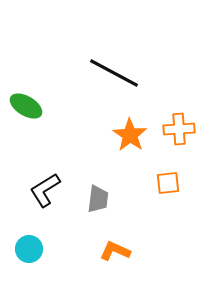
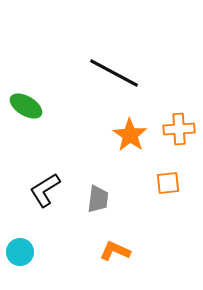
cyan circle: moved 9 px left, 3 px down
